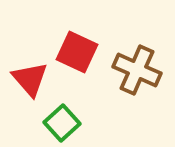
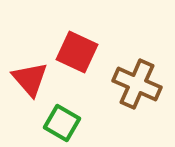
brown cross: moved 14 px down
green square: rotated 18 degrees counterclockwise
